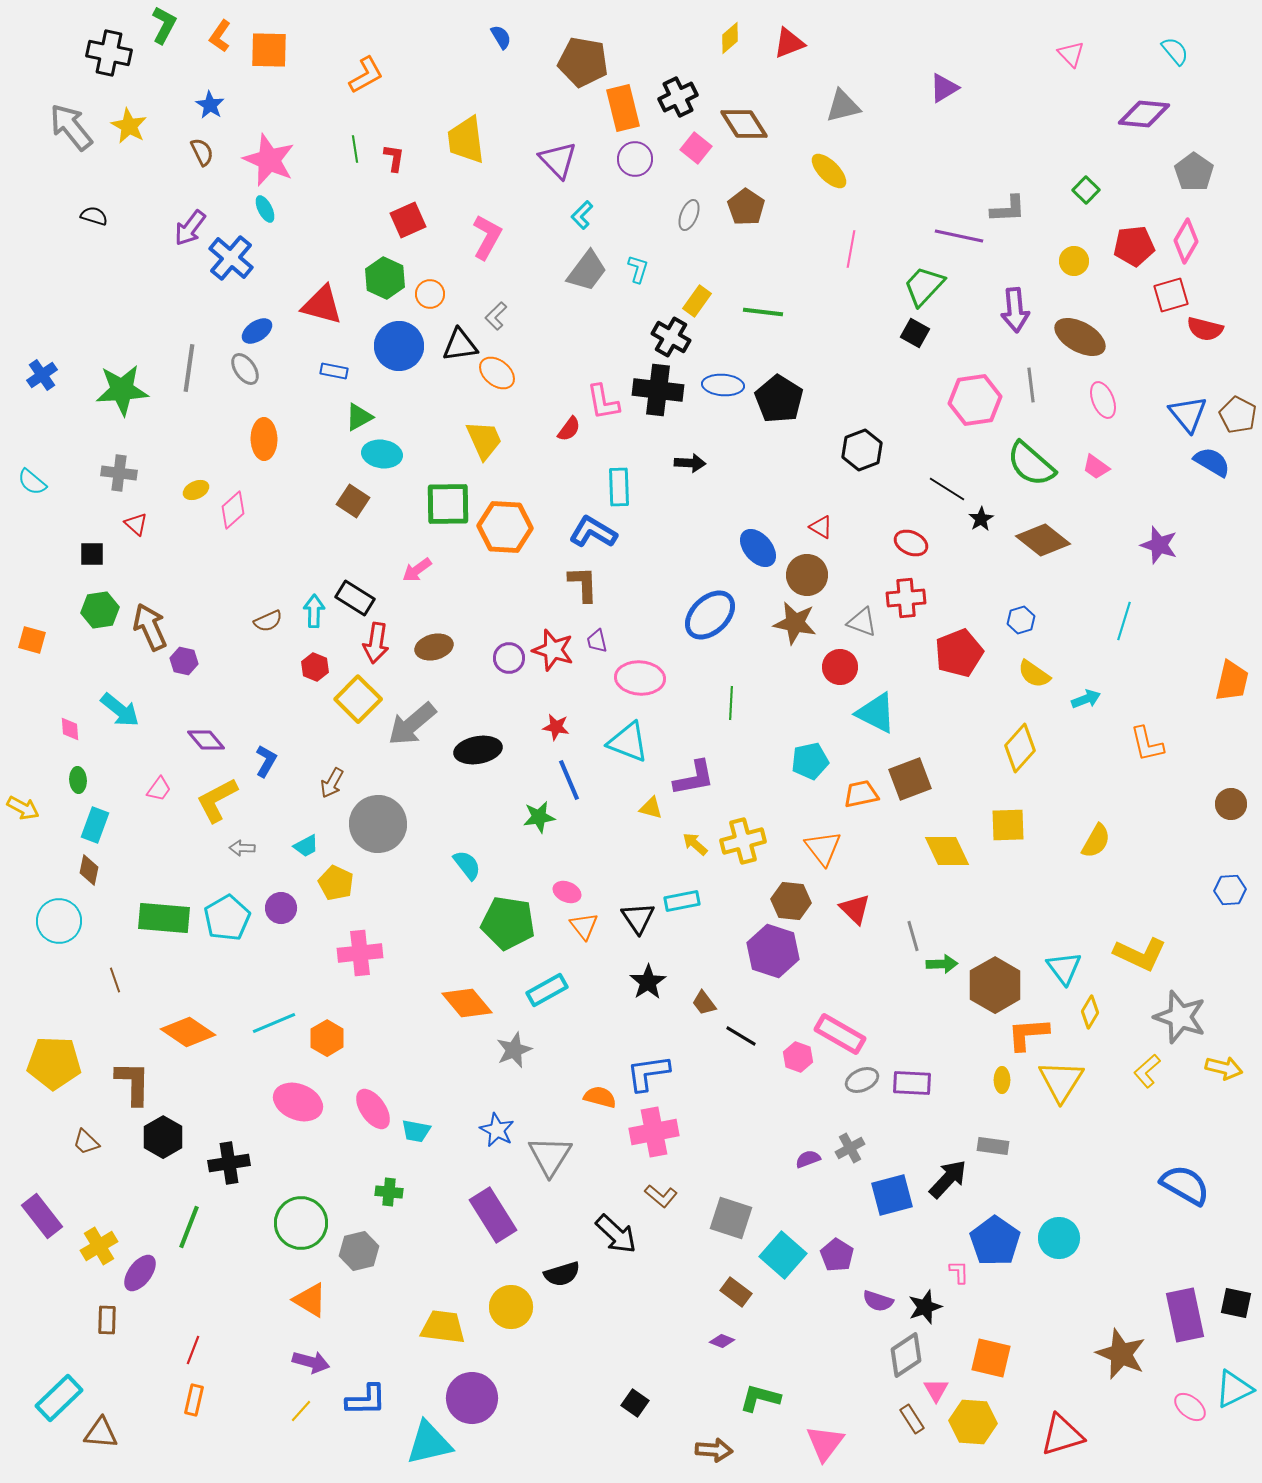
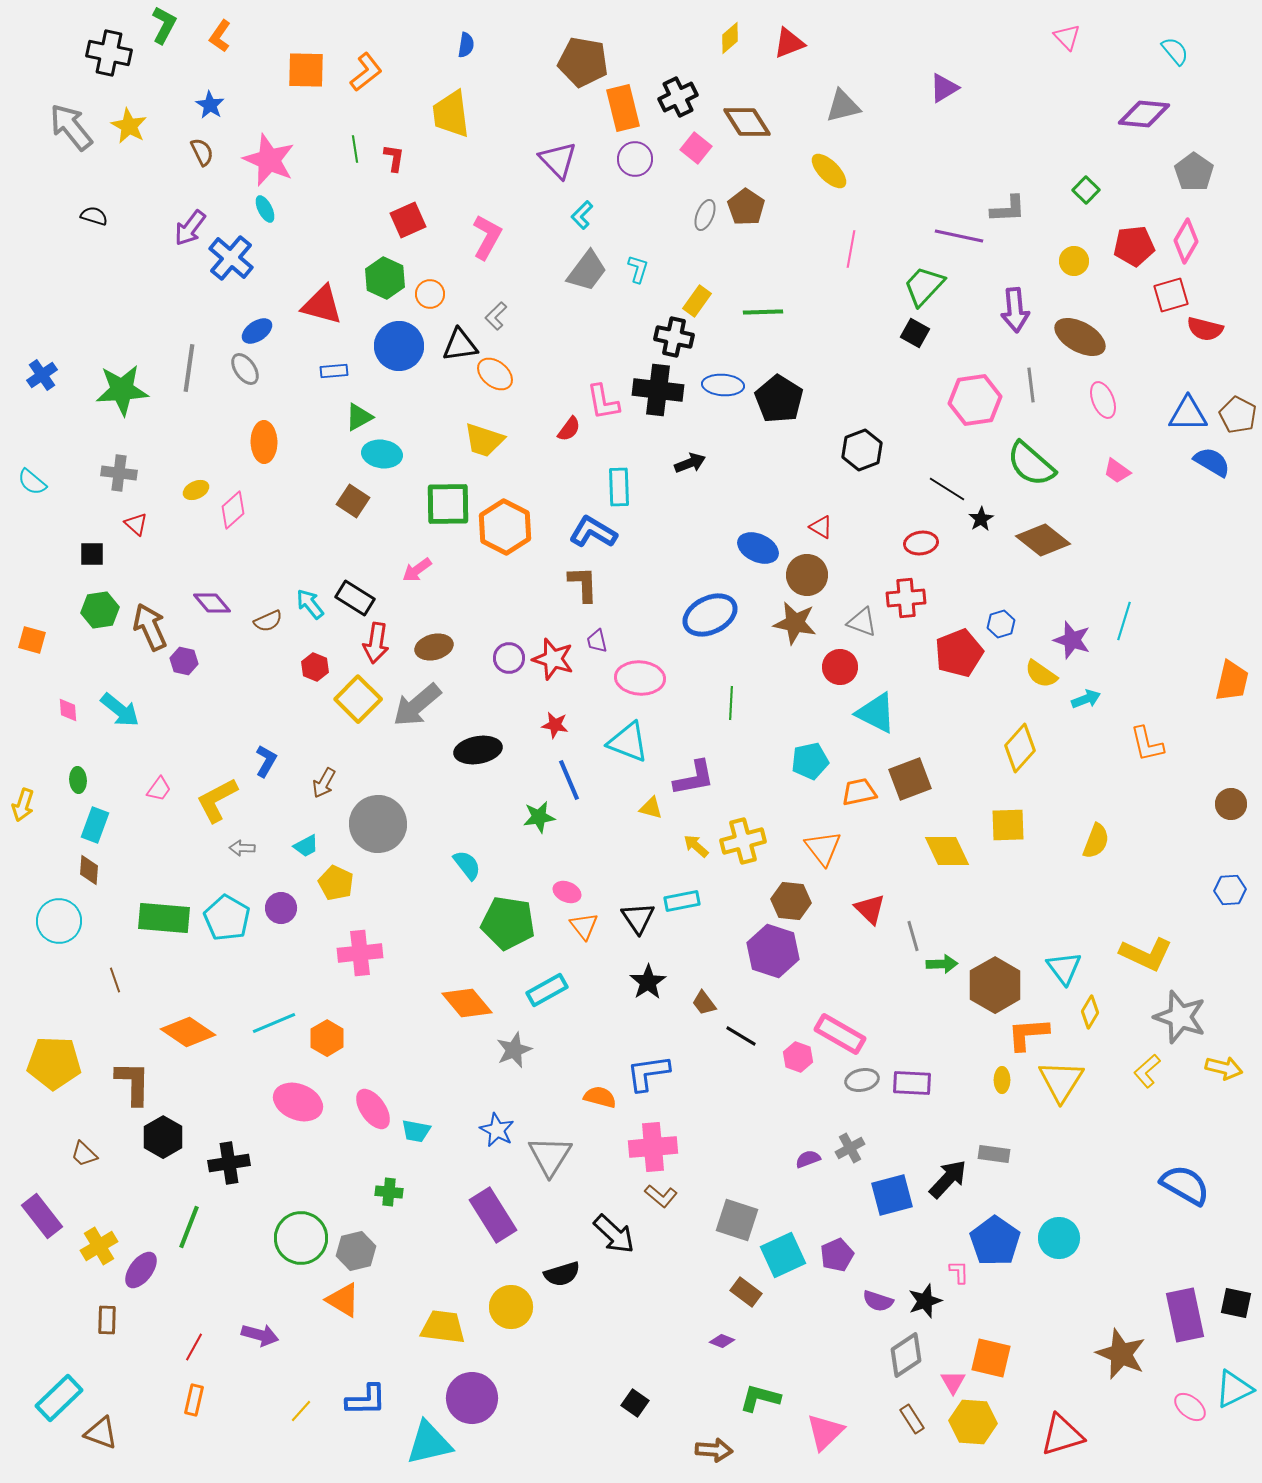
blue semicircle at (501, 37): moved 35 px left, 8 px down; rotated 40 degrees clockwise
orange square at (269, 50): moved 37 px right, 20 px down
pink triangle at (1071, 54): moved 4 px left, 17 px up
orange L-shape at (366, 75): moved 3 px up; rotated 9 degrees counterclockwise
brown diamond at (744, 124): moved 3 px right, 2 px up
yellow trapezoid at (466, 140): moved 15 px left, 26 px up
gray ellipse at (689, 215): moved 16 px right
green line at (763, 312): rotated 9 degrees counterclockwise
black cross at (671, 337): moved 3 px right; rotated 18 degrees counterclockwise
blue rectangle at (334, 371): rotated 16 degrees counterclockwise
orange ellipse at (497, 373): moved 2 px left, 1 px down
blue triangle at (1188, 414): rotated 51 degrees counterclockwise
orange ellipse at (264, 439): moved 3 px down
yellow trapezoid at (484, 440): rotated 132 degrees clockwise
black arrow at (690, 463): rotated 24 degrees counterclockwise
pink trapezoid at (1096, 467): moved 21 px right, 4 px down
orange hexagon at (505, 527): rotated 24 degrees clockwise
red ellipse at (911, 543): moved 10 px right; rotated 32 degrees counterclockwise
purple star at (1159, 545): moved 87 px left, 95 px down
blue ellipse at (758, 548): rotated 24 degrees counterclockwise
cyan arrow at (314, 611): moved 4 px left, 7 px up; rotated 40 degrees counterclockwise
blue ellipse at (710, 615): rotated 18 degrees clockwise
blue hexagon at (1021, 620): moved 20 px left, 4 px down
red star at (553, 650): moved 9 px down
yellow semicircle at (1034, 674): moved 7 px right
gray arrow at (412, 724): moved 5 px right, 19 px up
red star at (556, 727): moved 1 px left, 2 px up
pink diamond at (70, 729): moved 2 px left, 19 px up
purple diamond at (206, 740): moved 6 px right, 137 px up
brown arrow at (332, 783): moved 8 px left
orange trapezoid at (861, 794): moved 2 px left, 2 px up
yellow arrow at (23, 808): moved 3 px up; rotated 80 degrees clockwise
yellow semicircle at (1096, 841): rotated 9 degrees counterclockwise
yellow arrow at (695, 844): moved 1 px right, 2 px down
brown diamond at (89, 870): rotated 8 degrees counterclockwise
red triangle at (855, 909): moved 15 px right
cyan pentagon at (227, 918): rotated 12 degrees counterclockwise
yellow L-shape at (1140, 954): moved 6 px right
gray ellipse at (862, 1080): rotated 12 degrees clockwise
pink cross at (654, 1132): moved 1 px left, 15 px down; rotated 6 degrees clockwise
brown trapezoid at (86, 1142): moved 2 px left, 12 px down
gray rectangle at (993, 1146): moved 1 px right, 8 px down
gray square at (731, 1218): moved 6 px right, 2 px down
green circle at (301, 1223): moved 15 px down
black arrow at (616, 1234): moved 2 px left
gray hexagon at (359, 1251): moved 3 px left
cyan square at (783, 1255): rotated 24 degrees clockwise
purple pentagon at (837, 1255): rotated 16 degrees clockwise
purple ellipse at (140, 1273): moved 1 px right, 3 px up
brown rectangle at (736, 1292): moved 10 px right
orange triangle at (310, 1300): moved 33 px right
black star at (925, 1307): moved 6 px up
red line at (193, 1350): moved 1 px right, 3 px up; rotated 8 degrees clockwise
purple arrow at (311, 1362): moved 51 px left, 27 px up
pink triangle at (936, 1390): moved 17 px right, 8 px up
brown triangle at (101, 1433): rotated 15 degrees clockwise
pink triangle at (825, 1443): moved 11 px up; rotated 9 degrees clockwise
